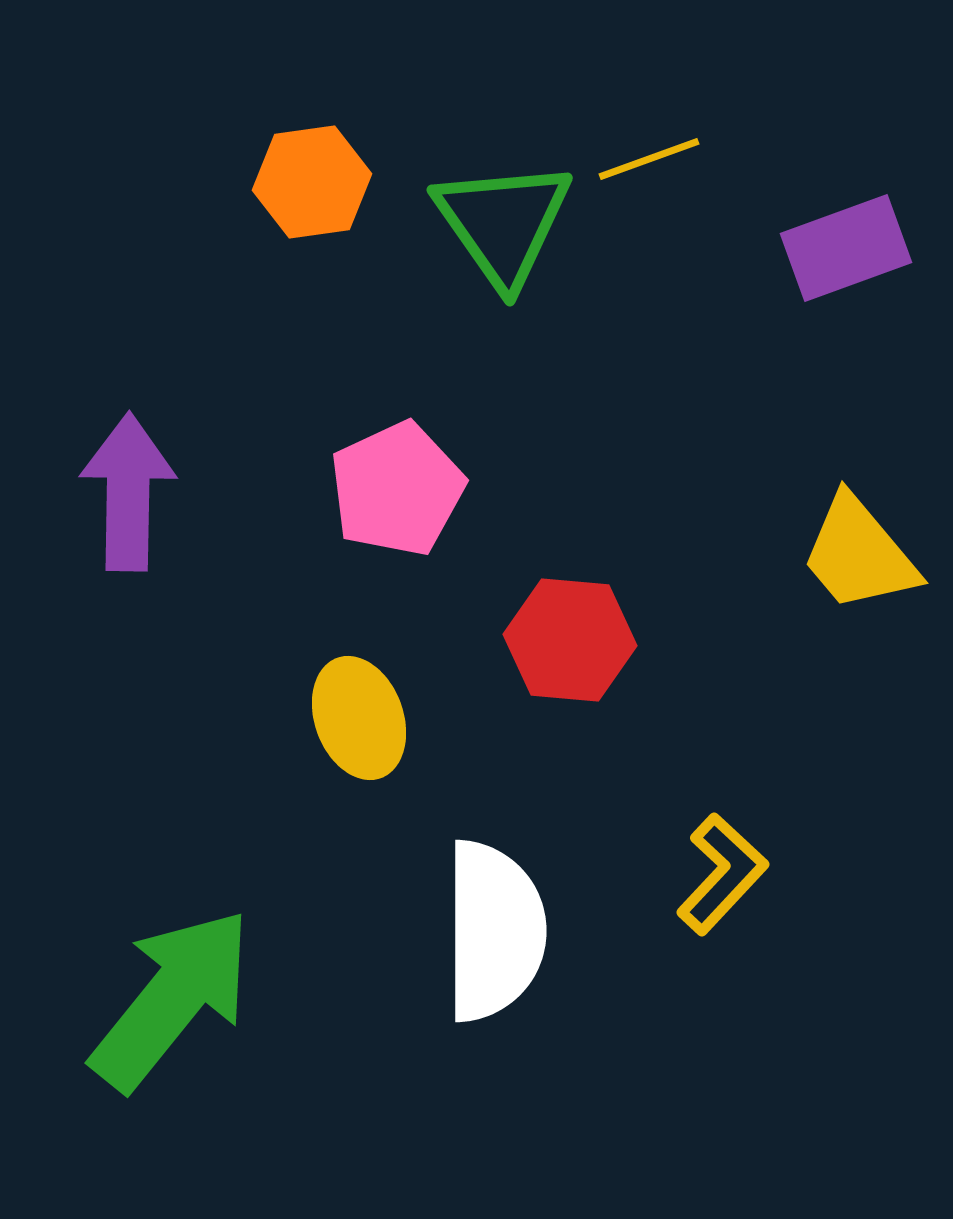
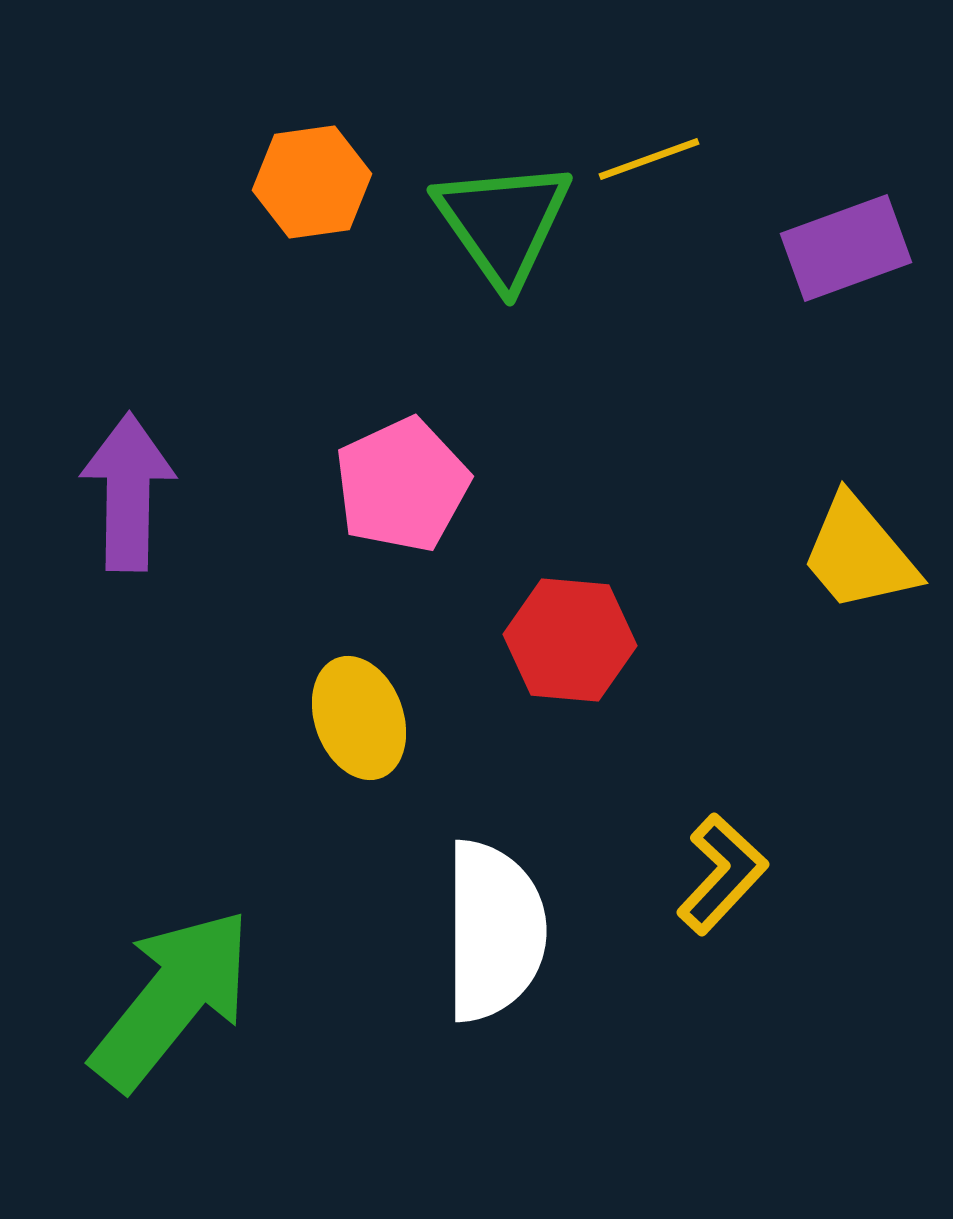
pink pentagon: moved 5 px right, 4 px up
